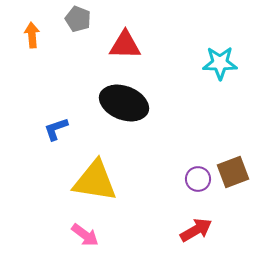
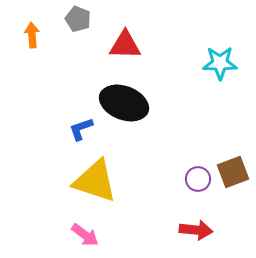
blue L-shape: moved 25 px right
yellow triangle: rotated 9 degrees clockwise
red arrow: rotated 36 degrees clockwise
